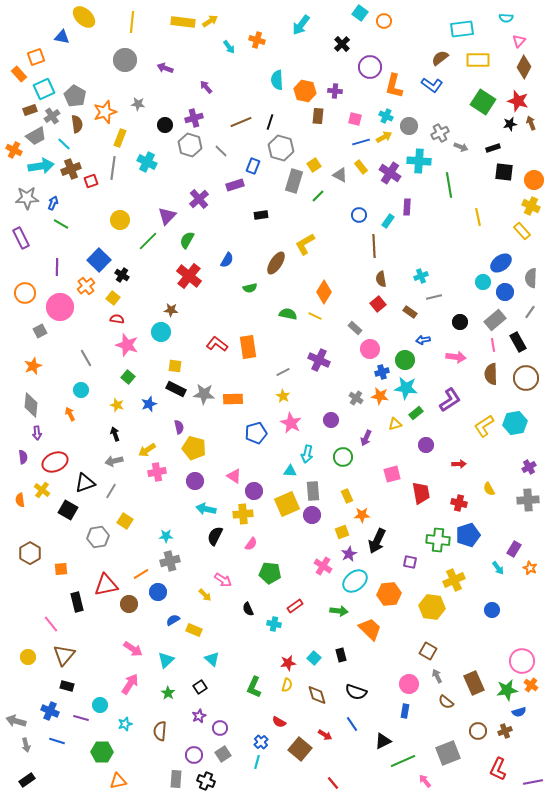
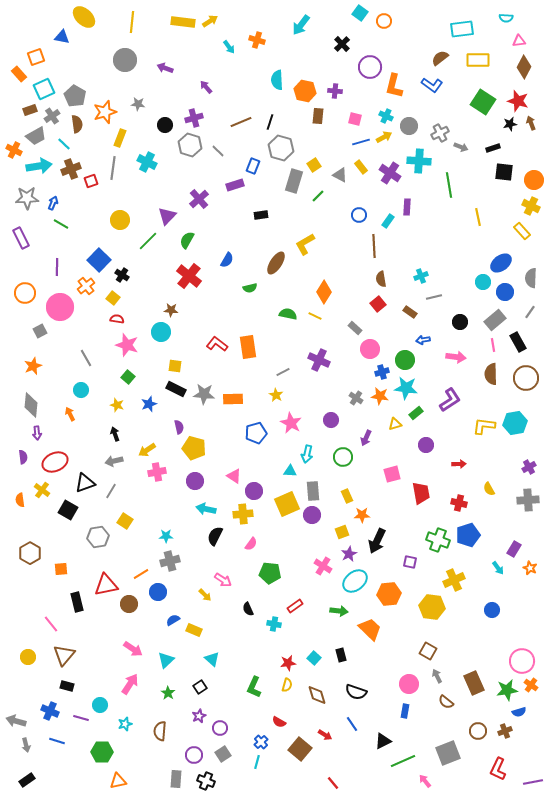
pink triangle at (519, 41): rotated 40 degrees clockwise
gray line at (221, 151): moved 3 px left
cyan arrow at (41, 166): moved 2 px left
yellow star at (283, 396): moved 7 px left, 1 px up
yellow L-shape at (484, 426): rotated 40 degrees clockwise
green cross at (438, 540): rotated 15 degrees clockwise
